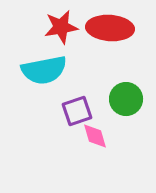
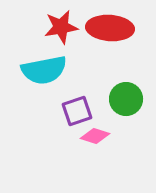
pink diamond: rotated 56 degrees counterclockwise
